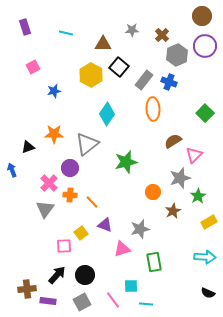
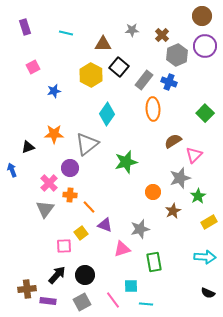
orange line at (92, 202): moved 3 px left, 5 px down
